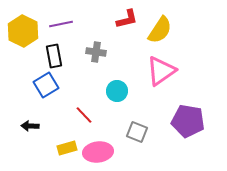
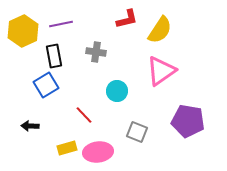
yellow hexagon: rotated 8 degrees clockwise
